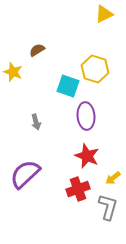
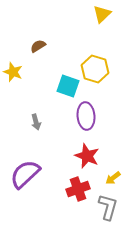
yellow triangle: moved 2 px left; rotated 18 degrees counterclockwise
brown semicircle: moved 1 px right, 4 px up
